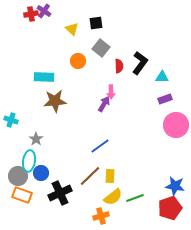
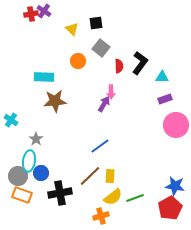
cyan cross: rotated 16 degrees clockwise
black cross: rotated 15 degrees clockwise
red pentagon: rotated 10 degrees counterclockwise
